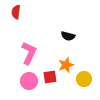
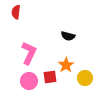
orange star: rotated 14 degrees counterclockwise
yellow circle: moved 1 px right, 1 px up
